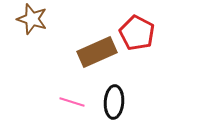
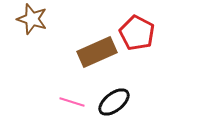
black ellipse: rotated 48 degrees clockwise
